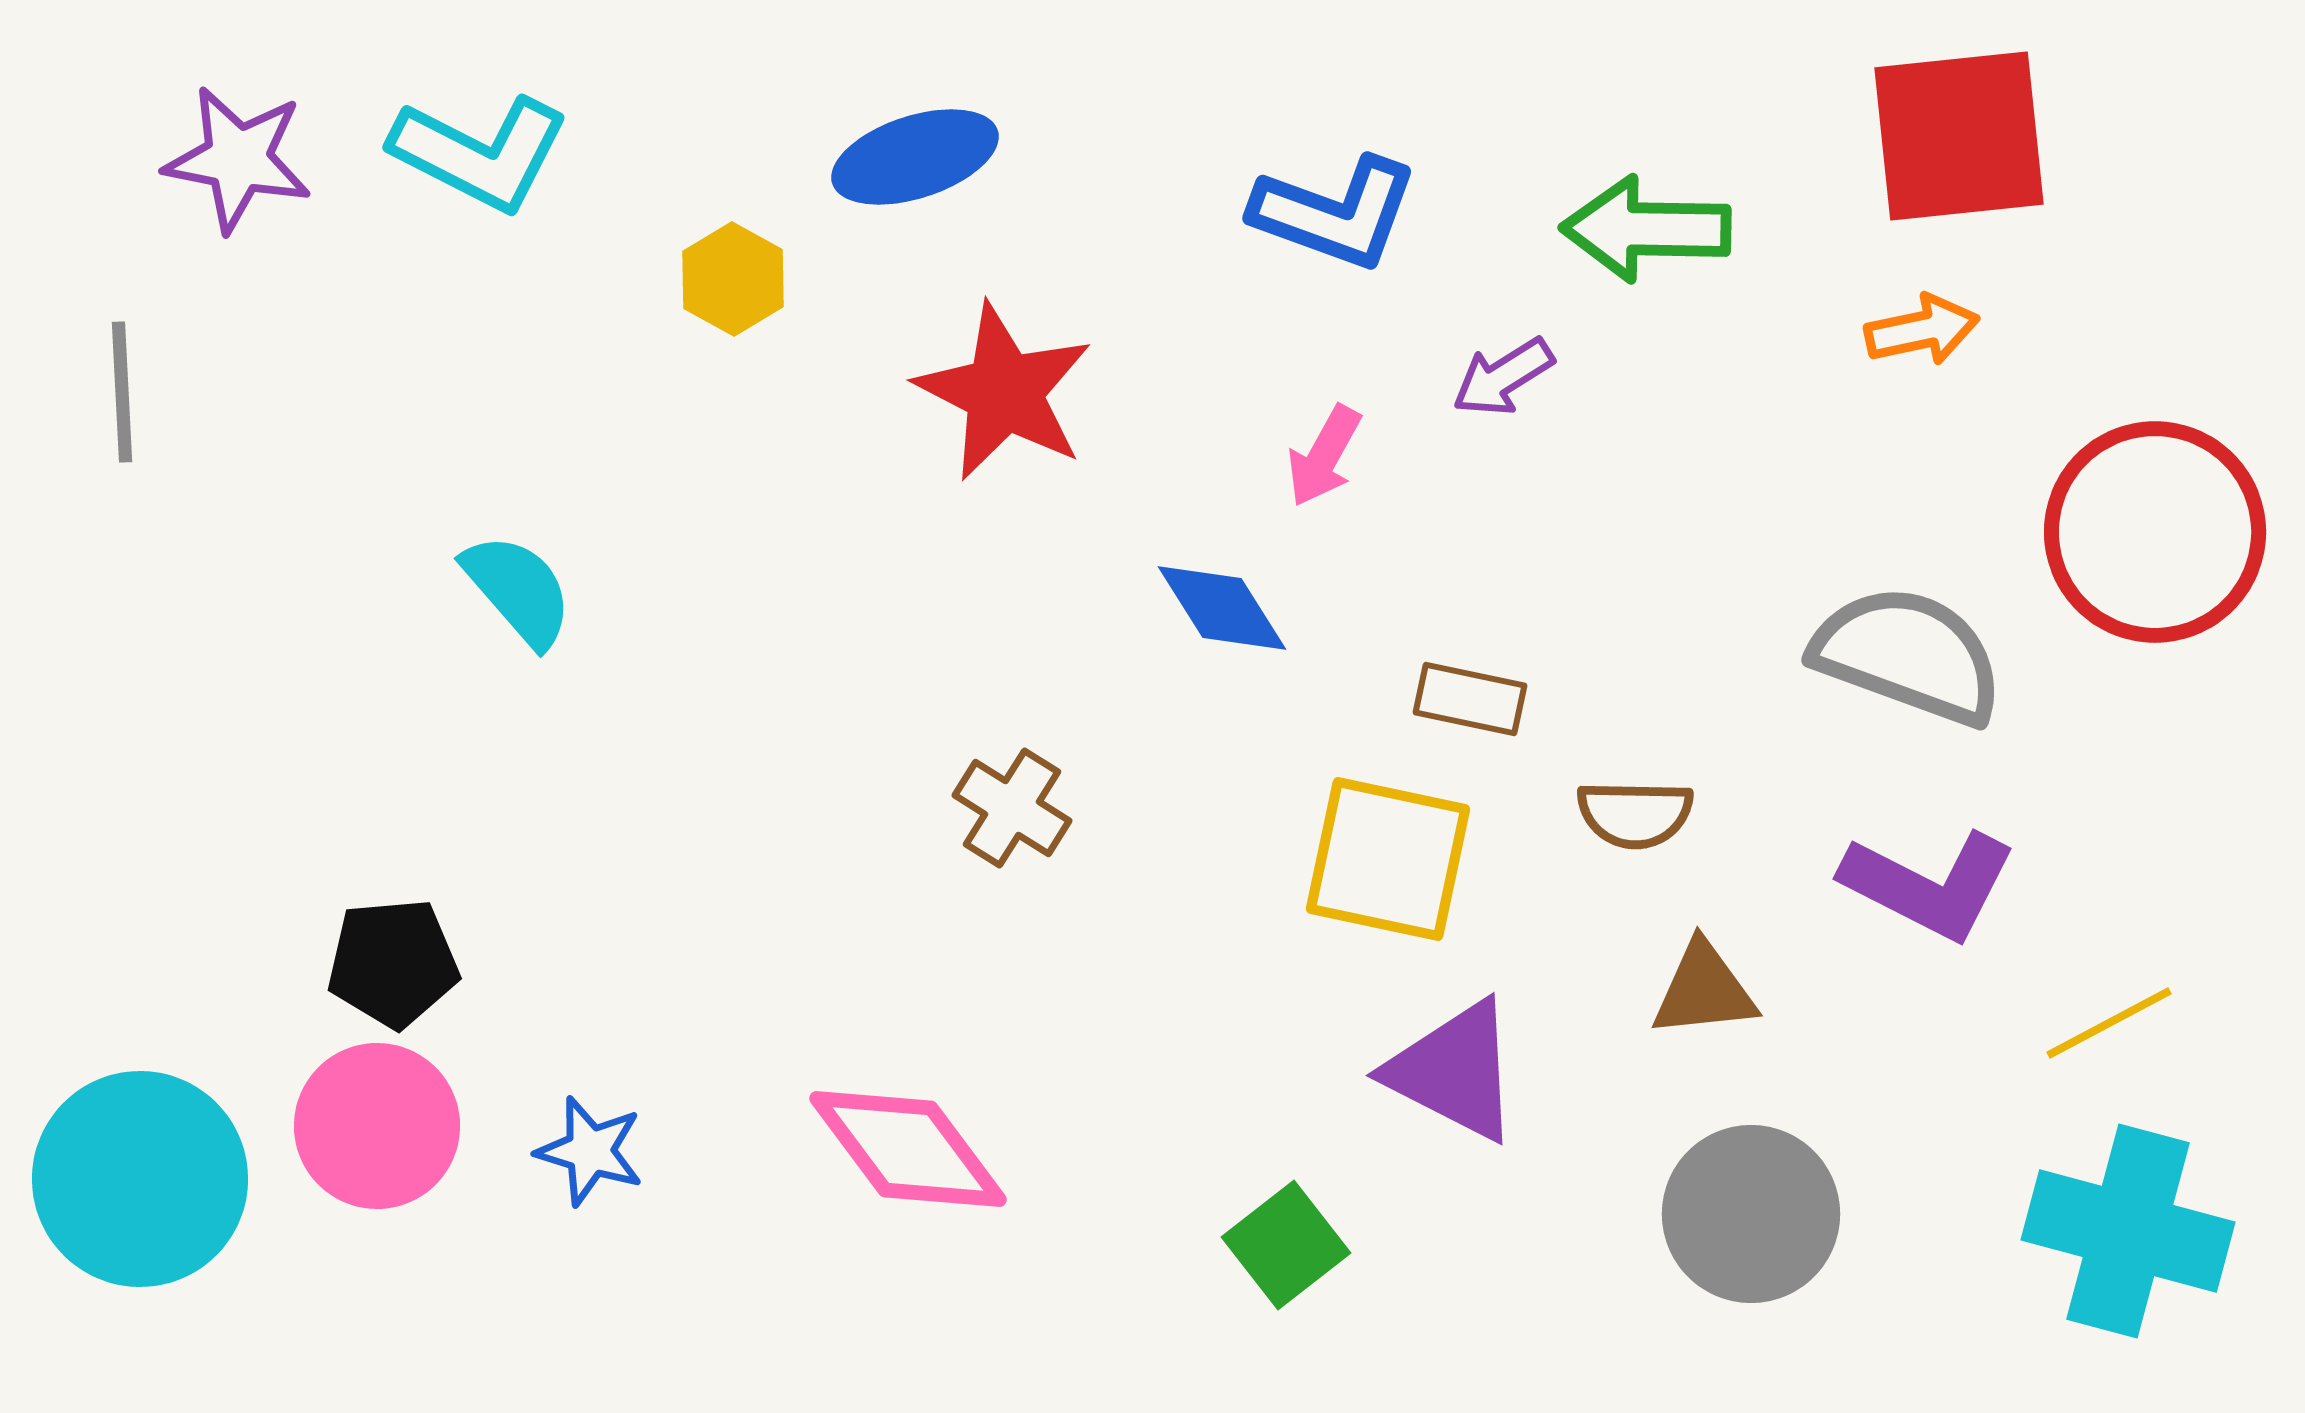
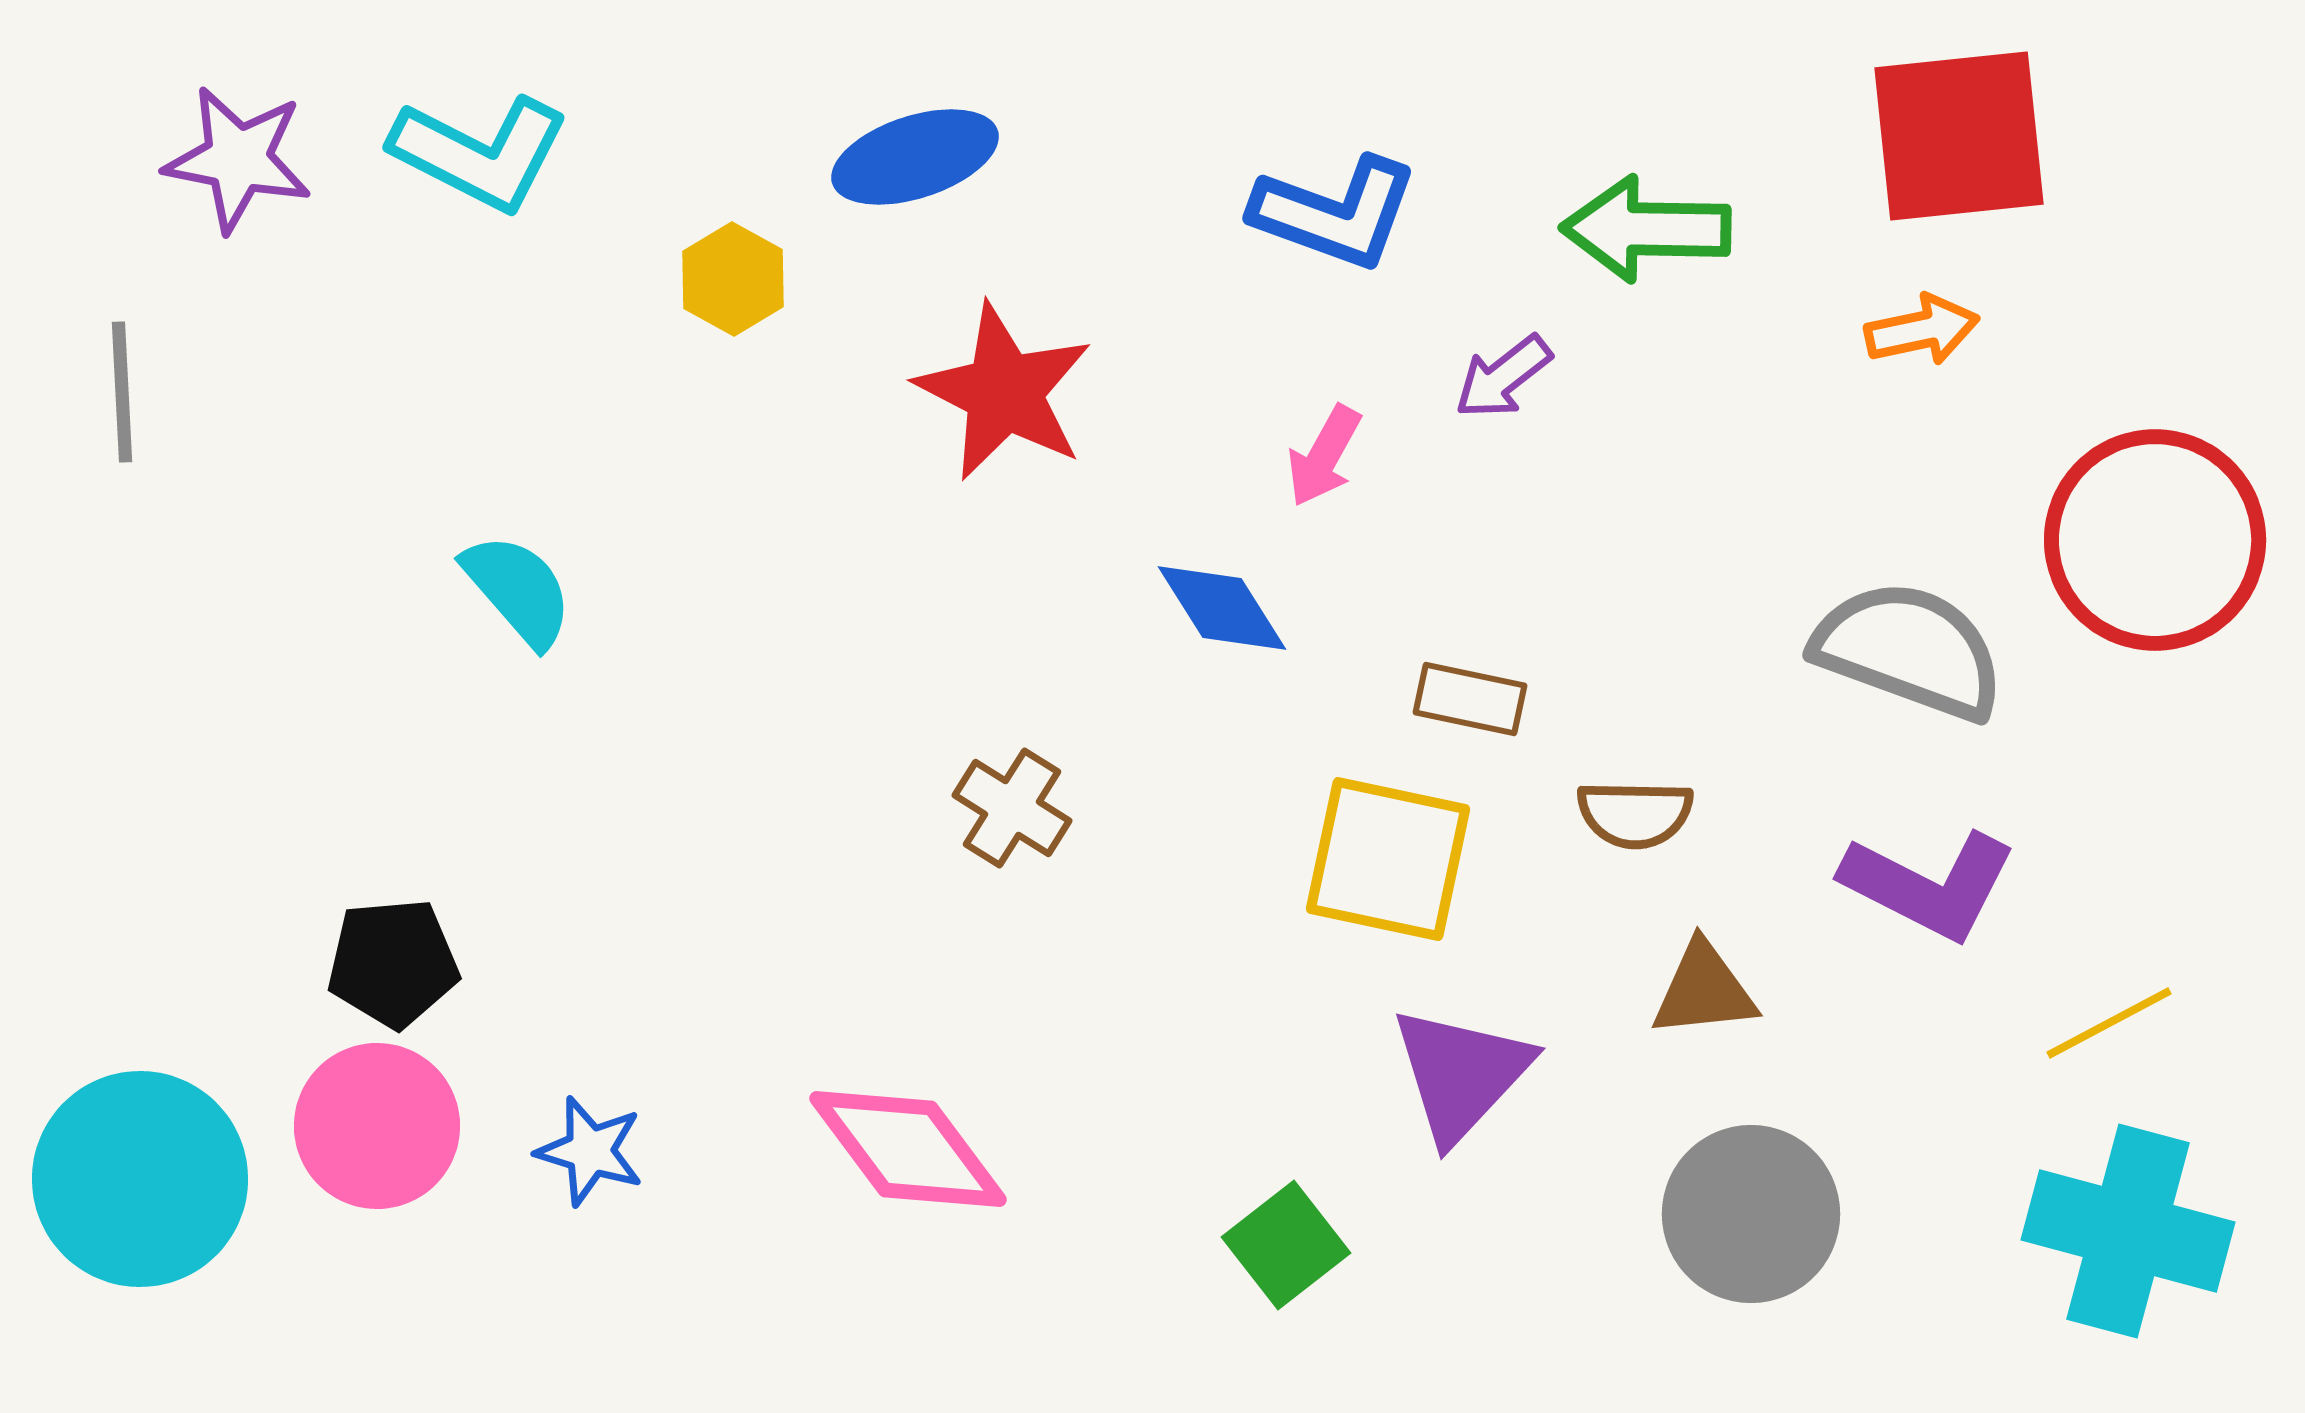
purple arrow: rotated 6 degrees counterclockwise
red circle: moved 8 px down
gray semicircle: moved 1 px right, 5 px up
purple triangle: moved 7 px right, 3 px down; rotated 46 degrees clockwise
